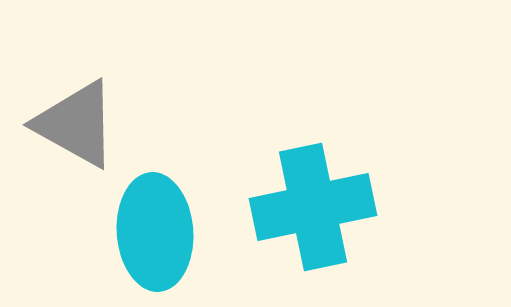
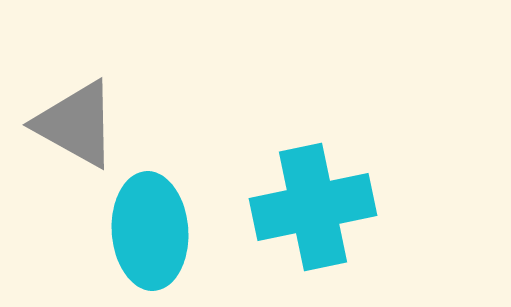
cyan ellipse: moved 5 px left, 1 px up
